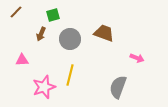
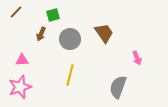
brown trapezoid: rotated 35 degrees clockwise
pink arrow: rotated 48 degrees clockwise
pink star: moved 24 px left
